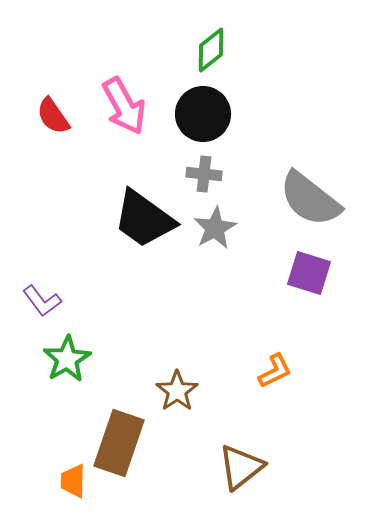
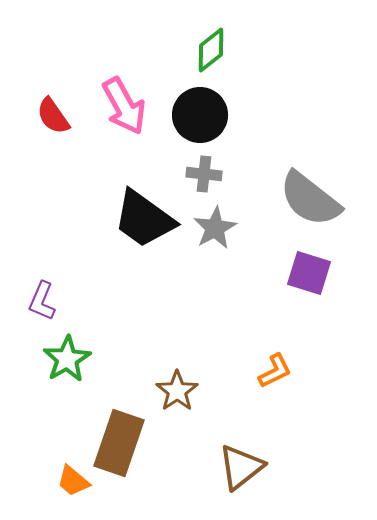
black circle: moved 3 px left, 1 px down
purple L-shape: rotated 60 degrees clockwise
orange trapezoid: rotated 51 degrees counterclockwise
